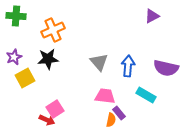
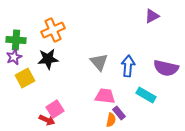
green cross: moved 24 px down
